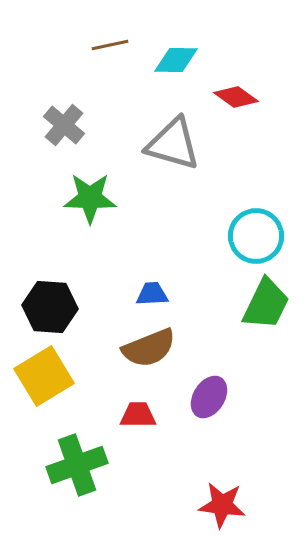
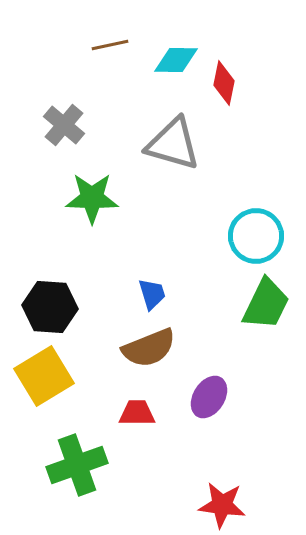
red diamond: moved 12 px left, 14 px up; rotated 66 degrees clockwise
green star: moved 2 px right
blue trapezoid: rotated 76 degrees clockwise
red trapezoid: moved 1 px left, 2 px up
